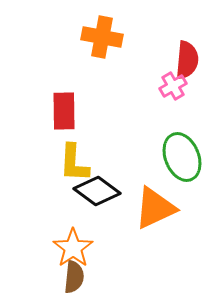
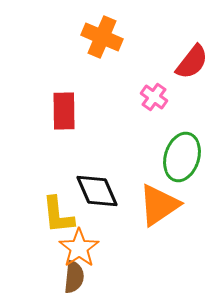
orange cross: rotated 12 degrees clockwise
red semicircle: moved 5 px right, 2 px down; rotated 33 degrees clockwise
pink cross: moved 19 px left, 11 px down; rotated 24 degrees counterclockwise
green ellipse: rotated 39 degrees clockwise
yellow L-shape: moved 16 px left, 52 px down; rotated 9 degrees counterclockwise
black diamond: rotated 30 degrees clockwise
orange triangle: moved 4 px right, 3 px up; rotated 9 degrees counterclockwise
orange star: moved 6 px right
